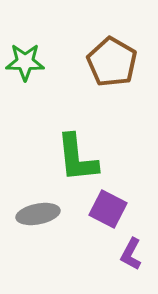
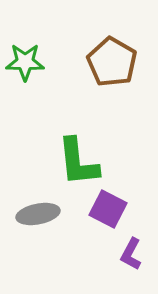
green L-shape: moved 1 px right, 4 px down
